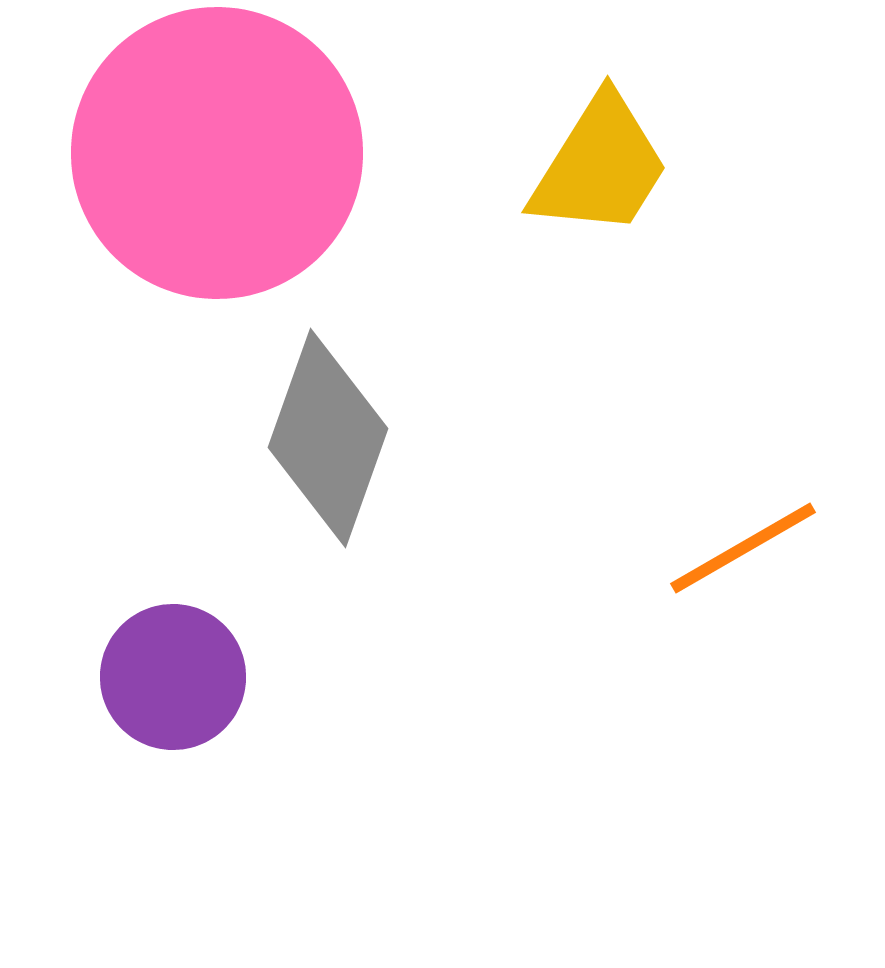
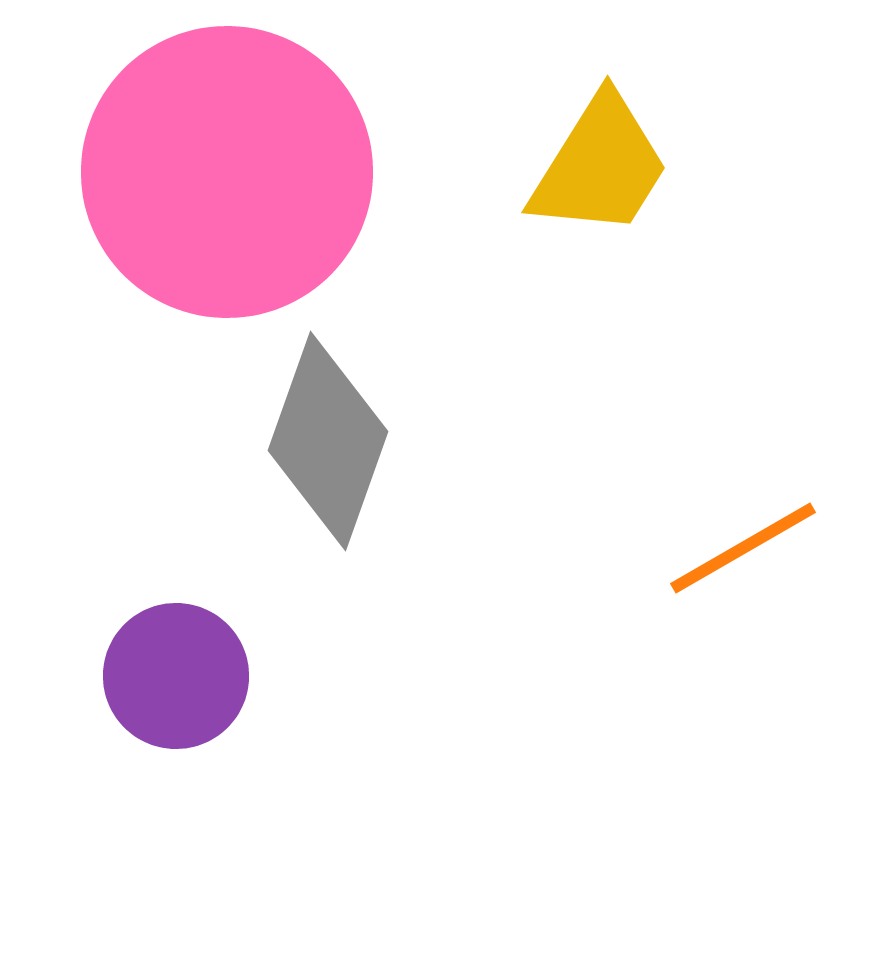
pink circle: moved 10 px right, 19 px down
gray diamond: moved 3 px down
purple circle: moved 3 px right, 1 px up
